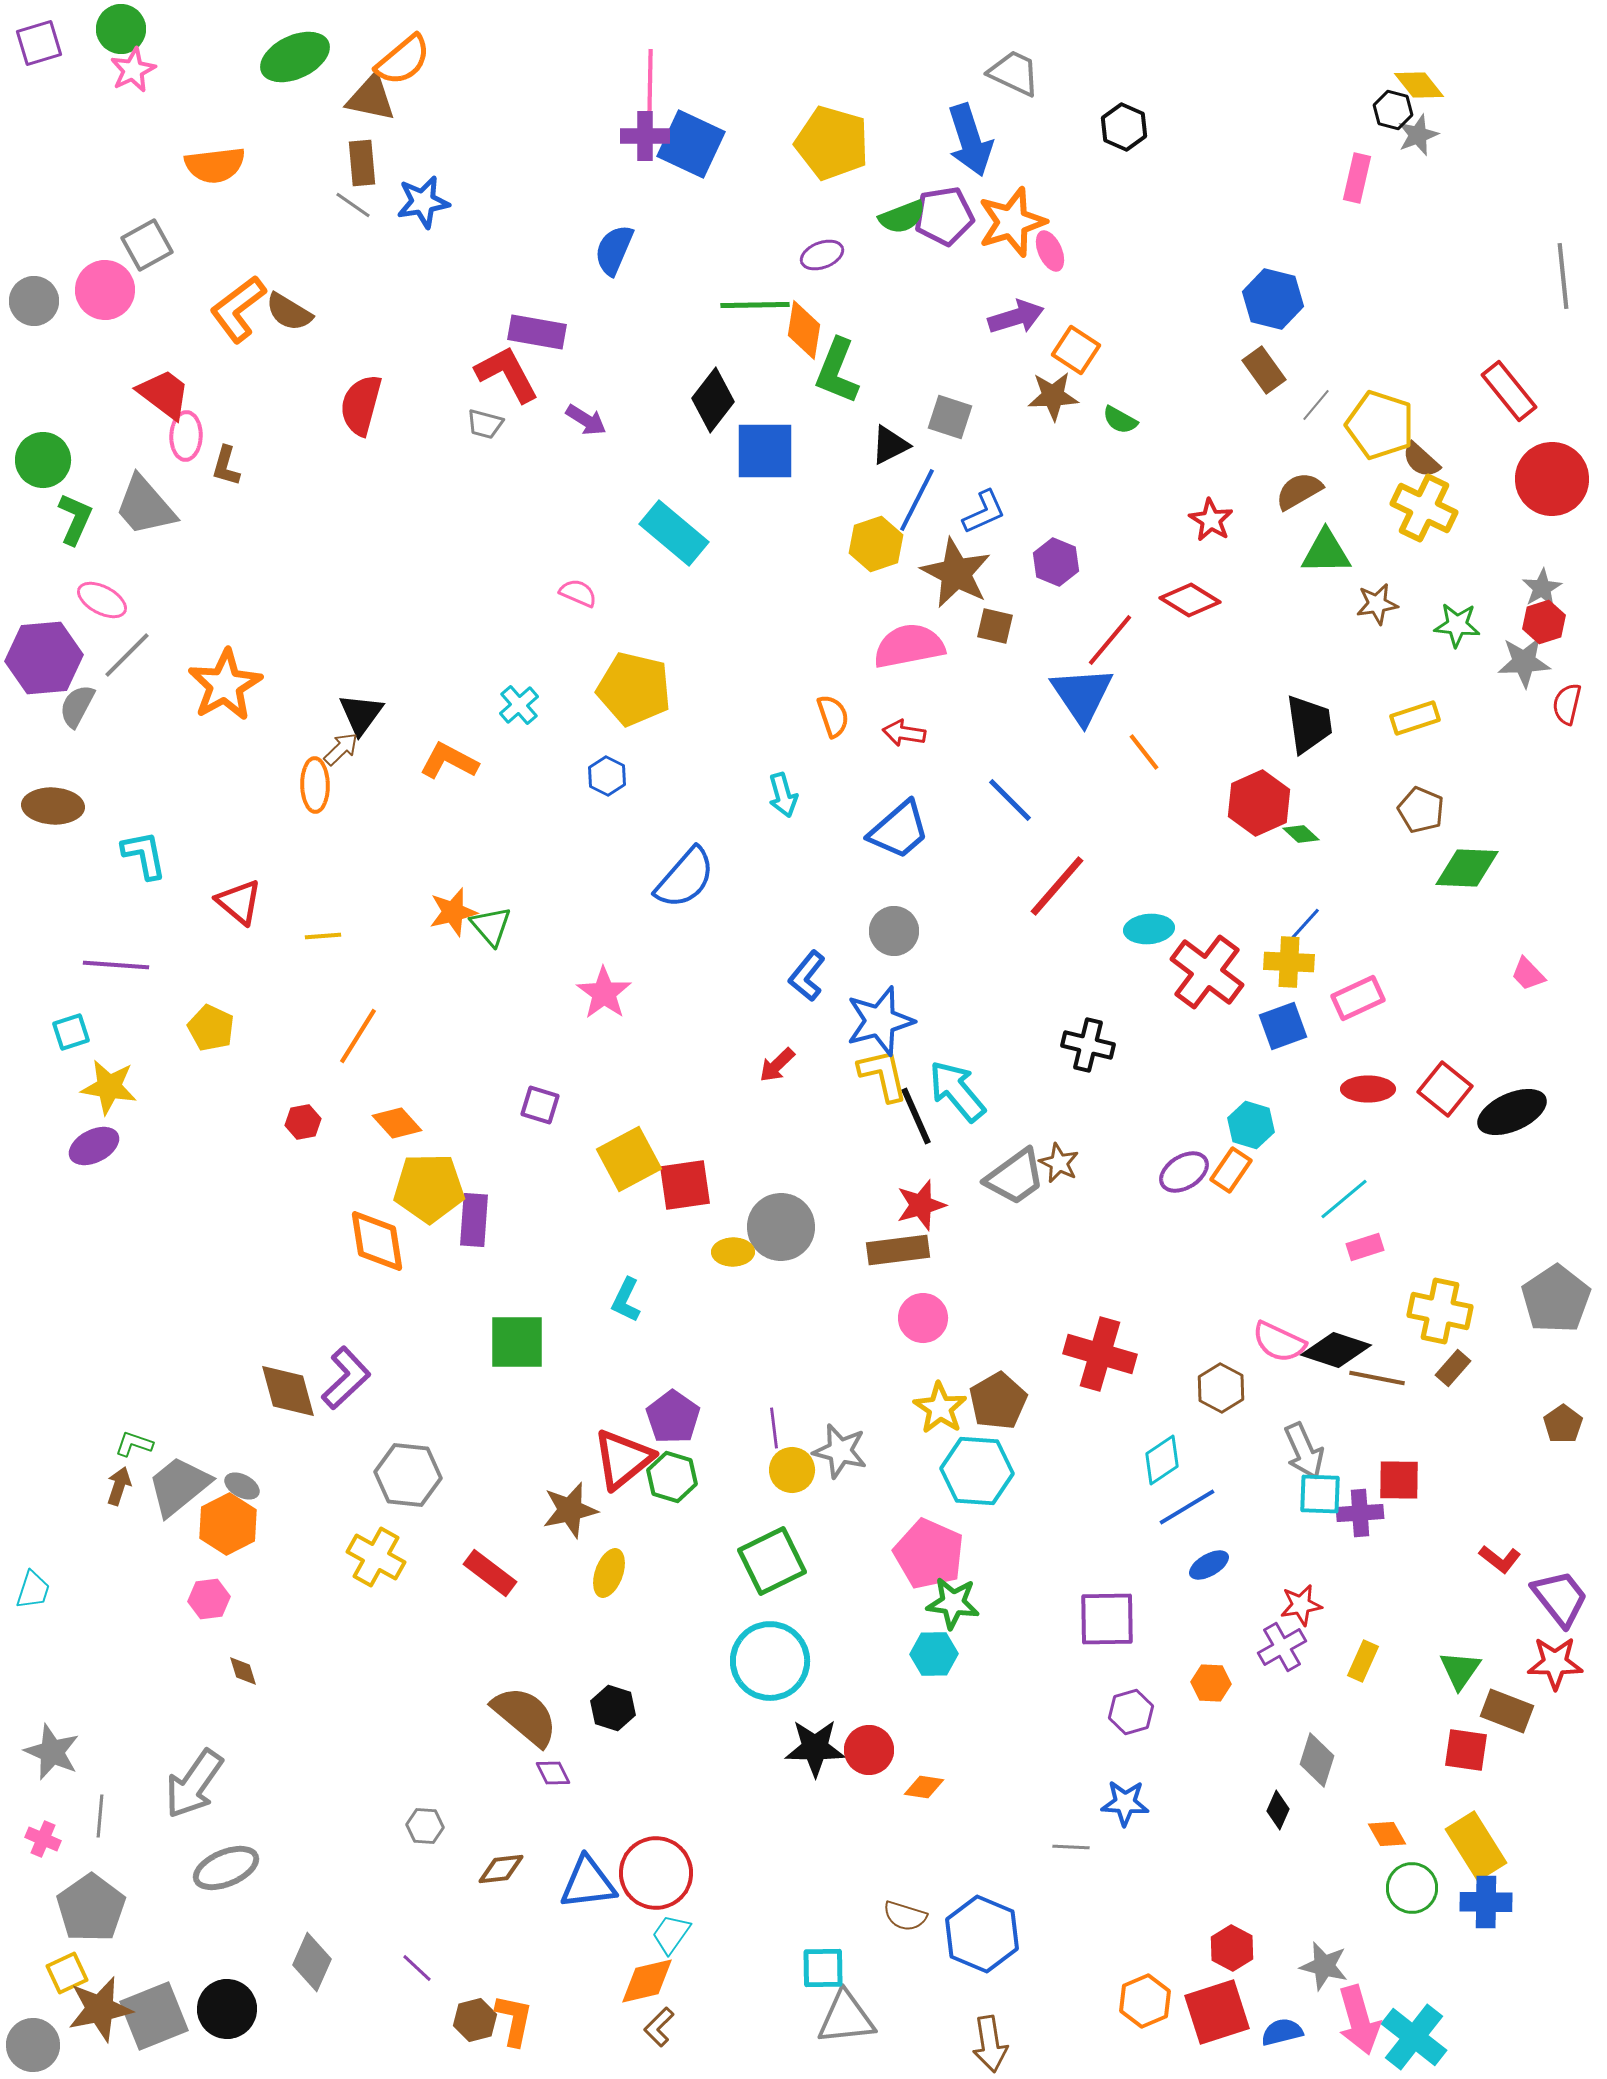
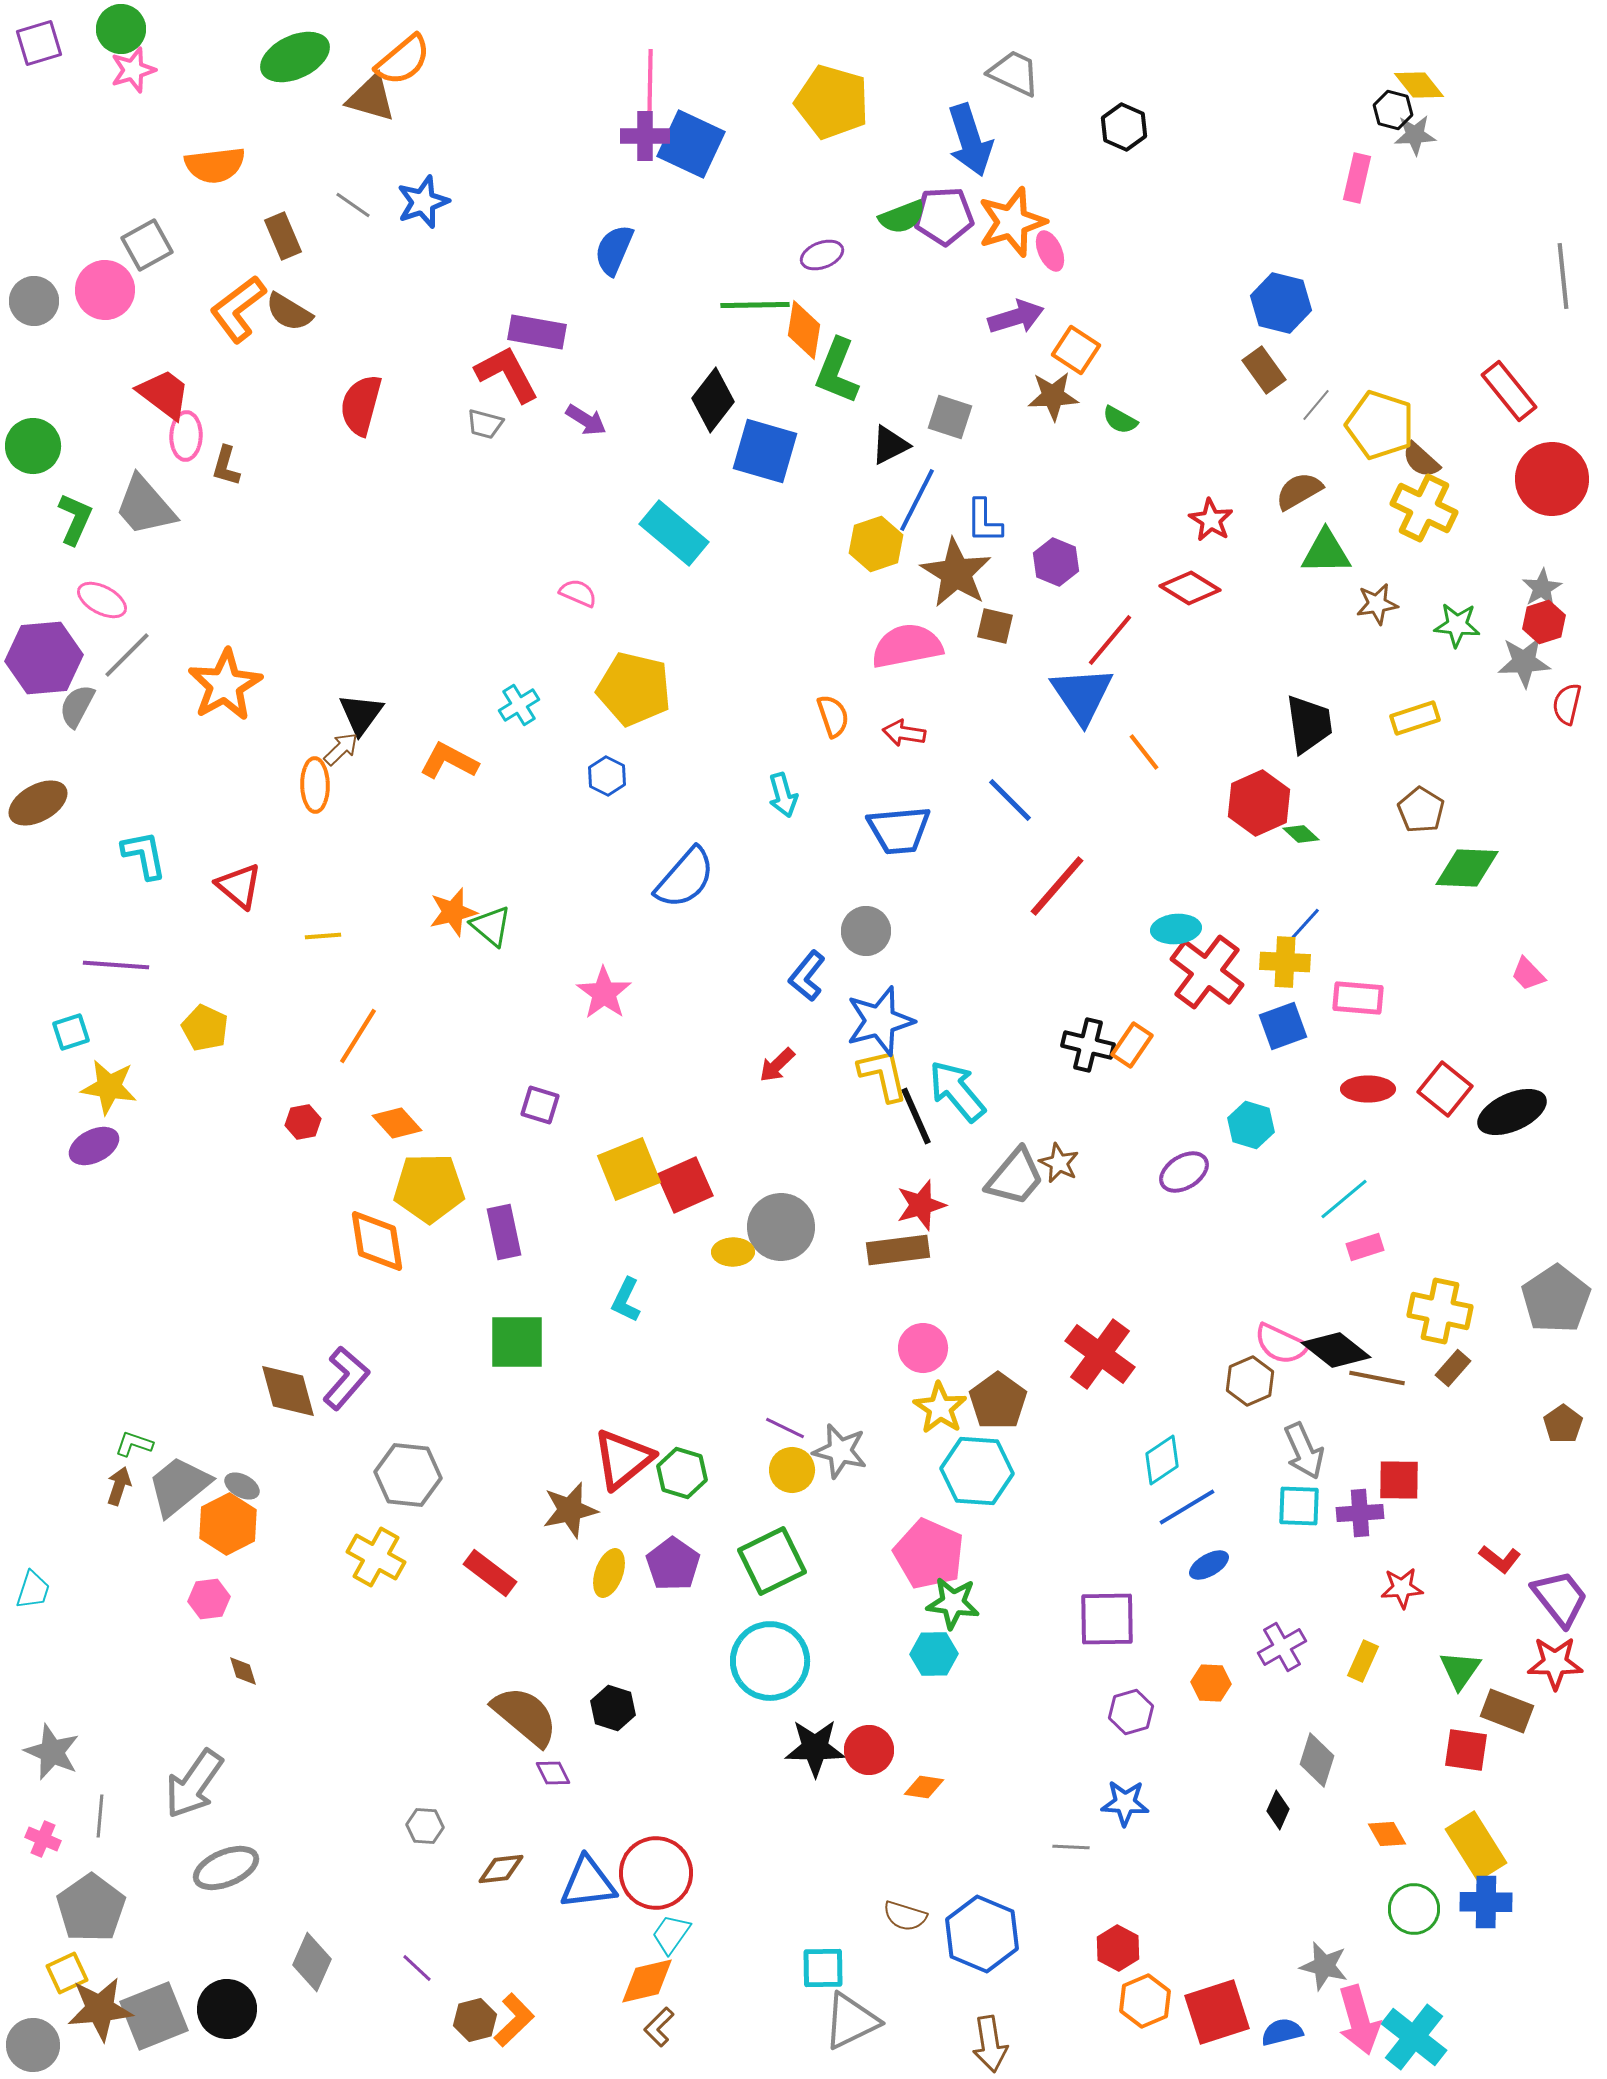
pink star at (133, 70): rotated 9 degrees clockwise
brown triangle at (371, 98): rotated 4 degrees clockwise
gray star at (1418, 135): moved 3 px left; rotated 18 degrees clockwise
yellow pentagon at (832, 143): moved 41 px up
brown rectangle at (362, 163): moved 79 px left, 73 px down; rotated 18 degrees counterclockwise
blue star at (423, 202): rotated 10 degrees counterclockwise
purple pentagon at (944, 216): rotated 6 degrees clockwise
blue hexagon at (1273, 299): moved 8 px right, 4 px down
blue square at (765, 451): rotated 16 degrees clockwise
green circle at (43, 460): moved 10 px left, 14 px up
blue L-shape at (984, 512): moved 9 px down; rotated 114 degrees clockwise
brown star at (956, 573): rotated 4 degrees clockwise
red diamond at (1190, 600): moved 12 px up
pink semicircle at (909, 646): moved 2 px left
cyan cross at (519, 705): rotated 9 degrees clockwise
brown ellipse at (53, 806): moved 15 px left, 3 px up; rotated 32 degrees counterclockwise
brown pentagon at (1421, 810): rotated 9 degrees clockwise
blue trapezoid at (899, 830): rotated 36 degrees clockwise
red triangle at (239, 902): moved 16 px up
green triangle at (491, 926): rotated 9 degrees counterclockwise
cyan ellipse at (1149, 929): moved 27 px right
gray circle at (894, 931): moved 28 px left
yellow cross at (1289, 962): moved 4 px left
pink rectangle at (1358, 998): rotated 30 degrees clockwise
yellow pentagon at (211, 1028): moved 6 px left
yellow square at (629, 1159): moved 10 px down; rotated 6 degrees clockwise
orange rectangle at (1231, 1170): moved 99 px left, 125 px up
gray trapezoid at (1015, 1177): rotated 14 degrees counterclockwise
red square at (685, 1185): rotated 16 degrees counterclockwise
purple rectangle at (474, 1220): moved 30 px right, 12 px down; rotated 16 degrees counterclockwise
pink circle at (923, 1318): moved 30 px down
pink semicircle at (1279, 1342): moved 2 px right, 2 px down
black diamond at (1336, 1350): rotated 20 degrees clockwise
red cross at (1100, 1354): rotated 20 degrees clockwise
purple L-shape at (346, 1378): rotated 6 degrees counterclockwise
brown hexagon at (1221, 1388): moved 29 px right, 7 px up; rotated 9 degrees clockwise
brown pentagon at (998, 1401): rotated 6 degrees counterclockwise
purple pentagon at (673, 1417): moved 147 px down
purple line at (774, 1428): moved 11 px right; rotated 57 degrees counterclockwise
green hexagon at (672, 1477): moved 10 px right, 4 px up
cyan square at (1320, 1494): moved 21 px left, 12 px down
red star at (1301, 1605): moved 101 px right, 17 px up; rotated 6 degrees clockwise
green circle at (1412, 1888): moved 2 px right, 21 px down
red hexagon at (1232, 1948): moved 114 px left
brown star at (100, 2009): rotated 6 degrees clockwise
gray triangle at (846, 2018): moved 5 px right, 3 px down; rotated 20 degrees counterclockwise
orange L-shape at (514, 2020): rotated 34 degrees clockwise
